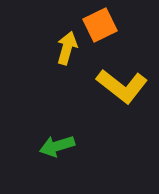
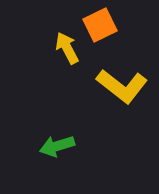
yellow arrow: rotated 44 degrees counterclockwise
